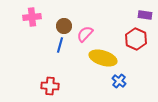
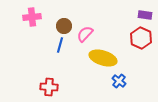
red hexagon: moved 5 px right, 1 px up
red cross: moved 1 px left, 1 px down
